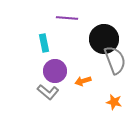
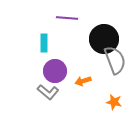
cyan rectangle: rotated 12 degrees clockwise
